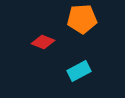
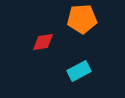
red diamond: rotated 30 degrees counterclockwise
